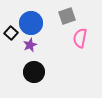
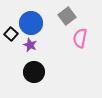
gray square: rotated 18 degrees counterclockwise
black square: moved 1 px down
purple star: rotated 24 degrees counterclockwise
